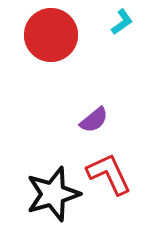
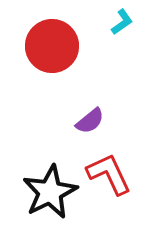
red circle: moved 1 px right, 11 px down
purple semicircle: moved 4 px left, 1 px down
black star: moved 3 px left, 2 px up; rotated 10 degrees counterclockwise
